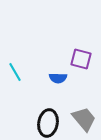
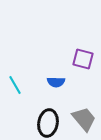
purple square: moved 2 px right
cyan line: moved 13 px down
blue semicircle: moved 2 px left, 4 px down
